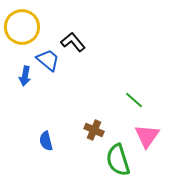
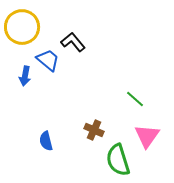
green line: moved 1 px right, 1 px up
